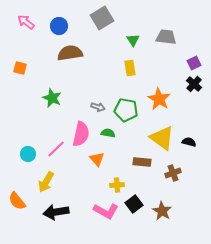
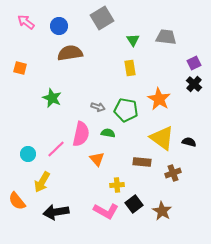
yellow arrow: moved 4 px left
